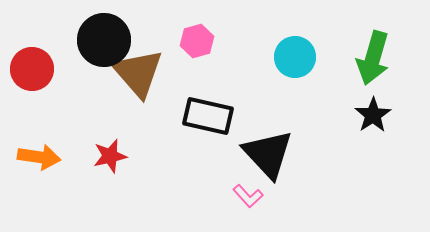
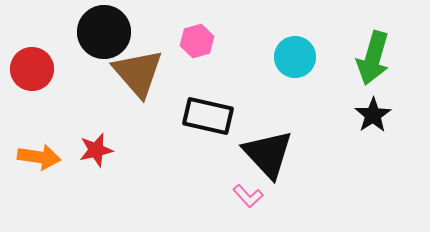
black circle: moved 8 px up
red star: moved 14 px left, 6 px up
